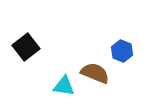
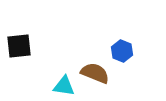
black square: moved 7 px left, 1 px up; rotated 32 degrees clockwise
